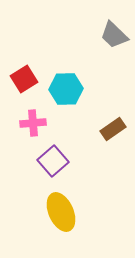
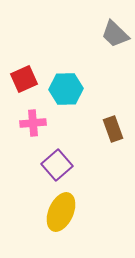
gray trapezoid: moved 1 px right, 1 px up
red square: rotated 8 degrees clockwise
brown rectangle: rotated 75 degrees counterclockwise
purple square: moved 4 px right, 4 px down
yellow ellipse: rotated 48 degrees clockwise
